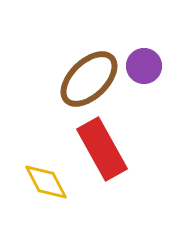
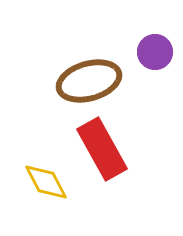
purple circle: moved 11 px right, 14 px up
brown ellipse: moved 2 px down; rotated 28 degrees clockwise
